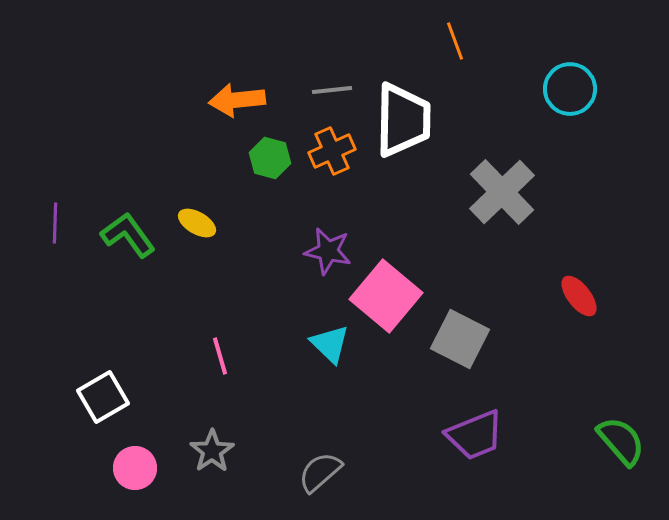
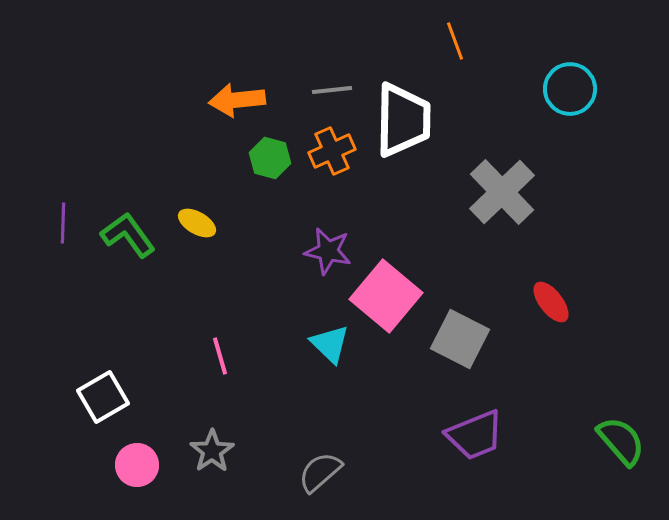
purple line: moved 8 px right
red ellipse: moved 28 px left, 6 px down
pink circle: moved 2 px right, 3 px up
